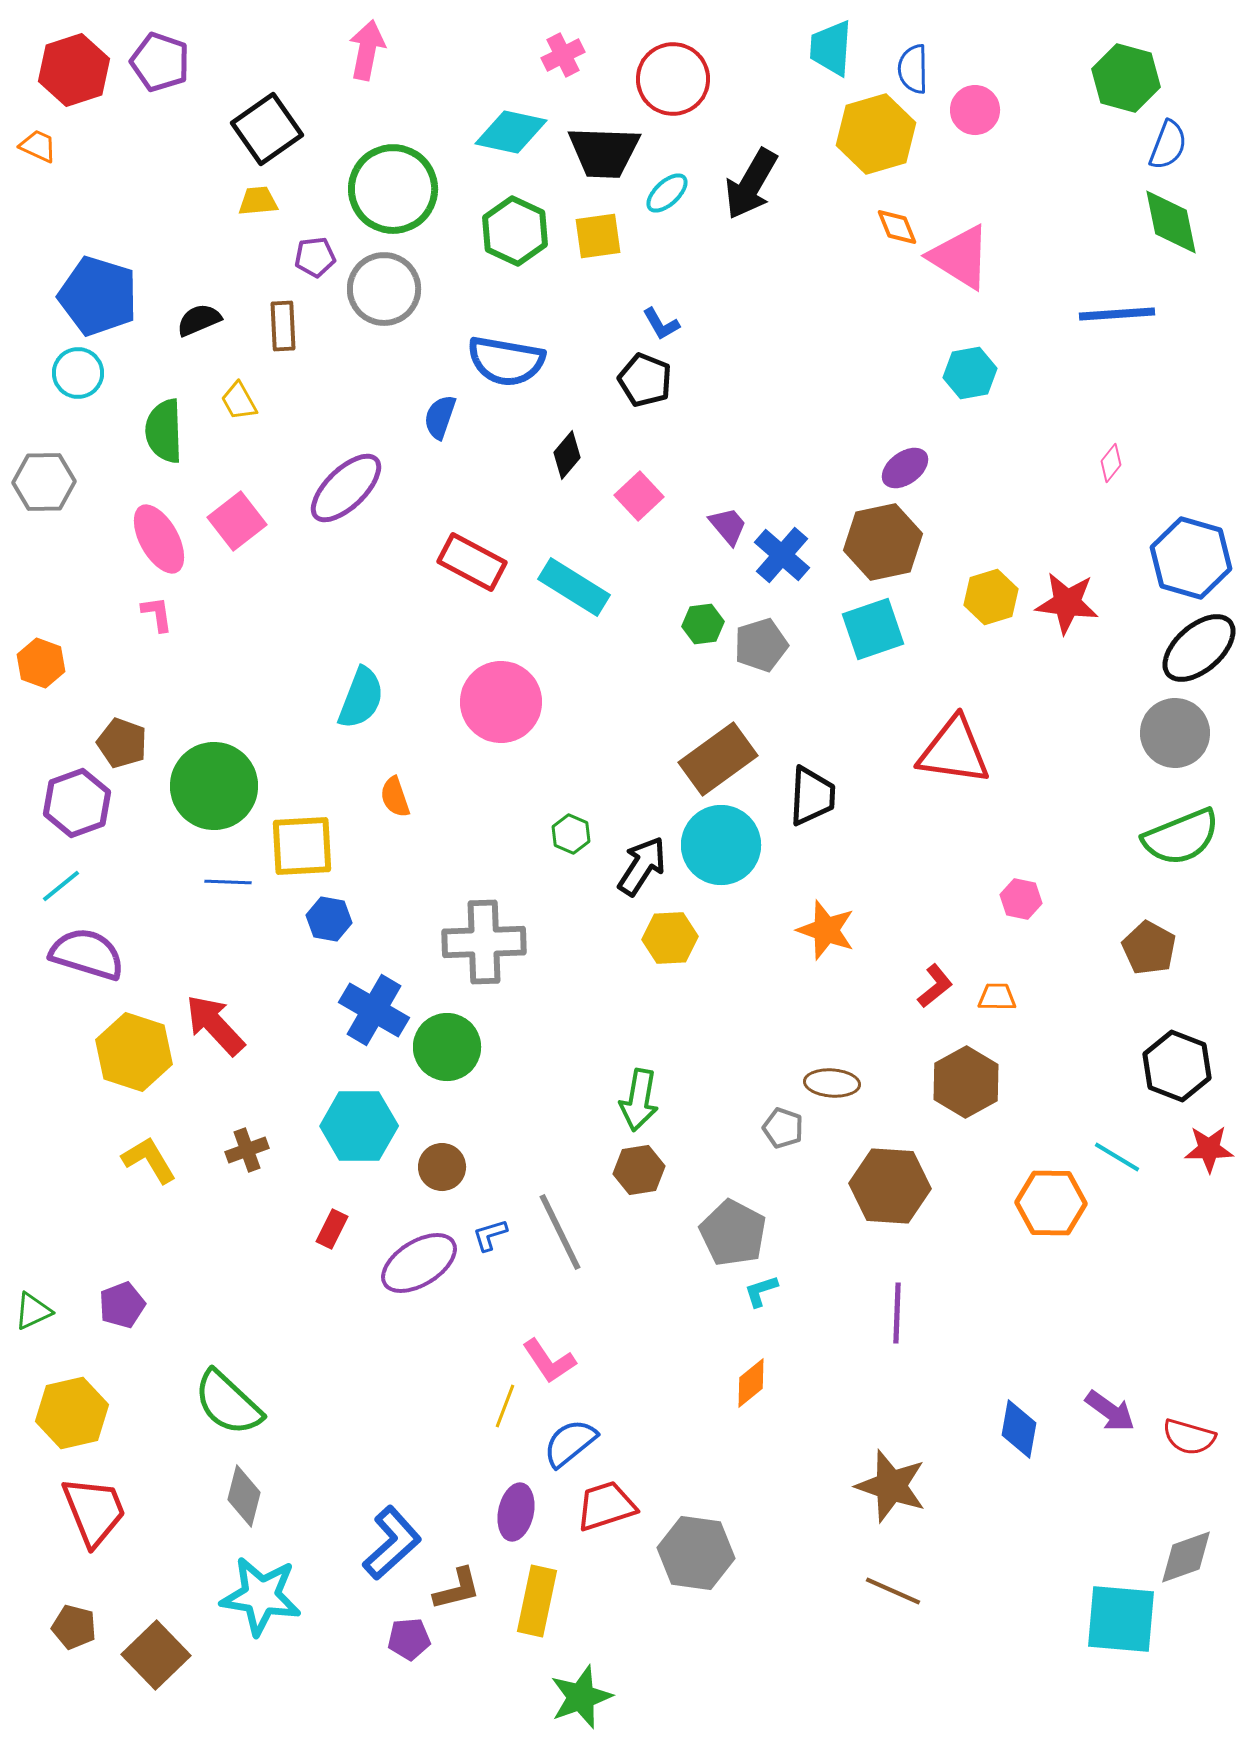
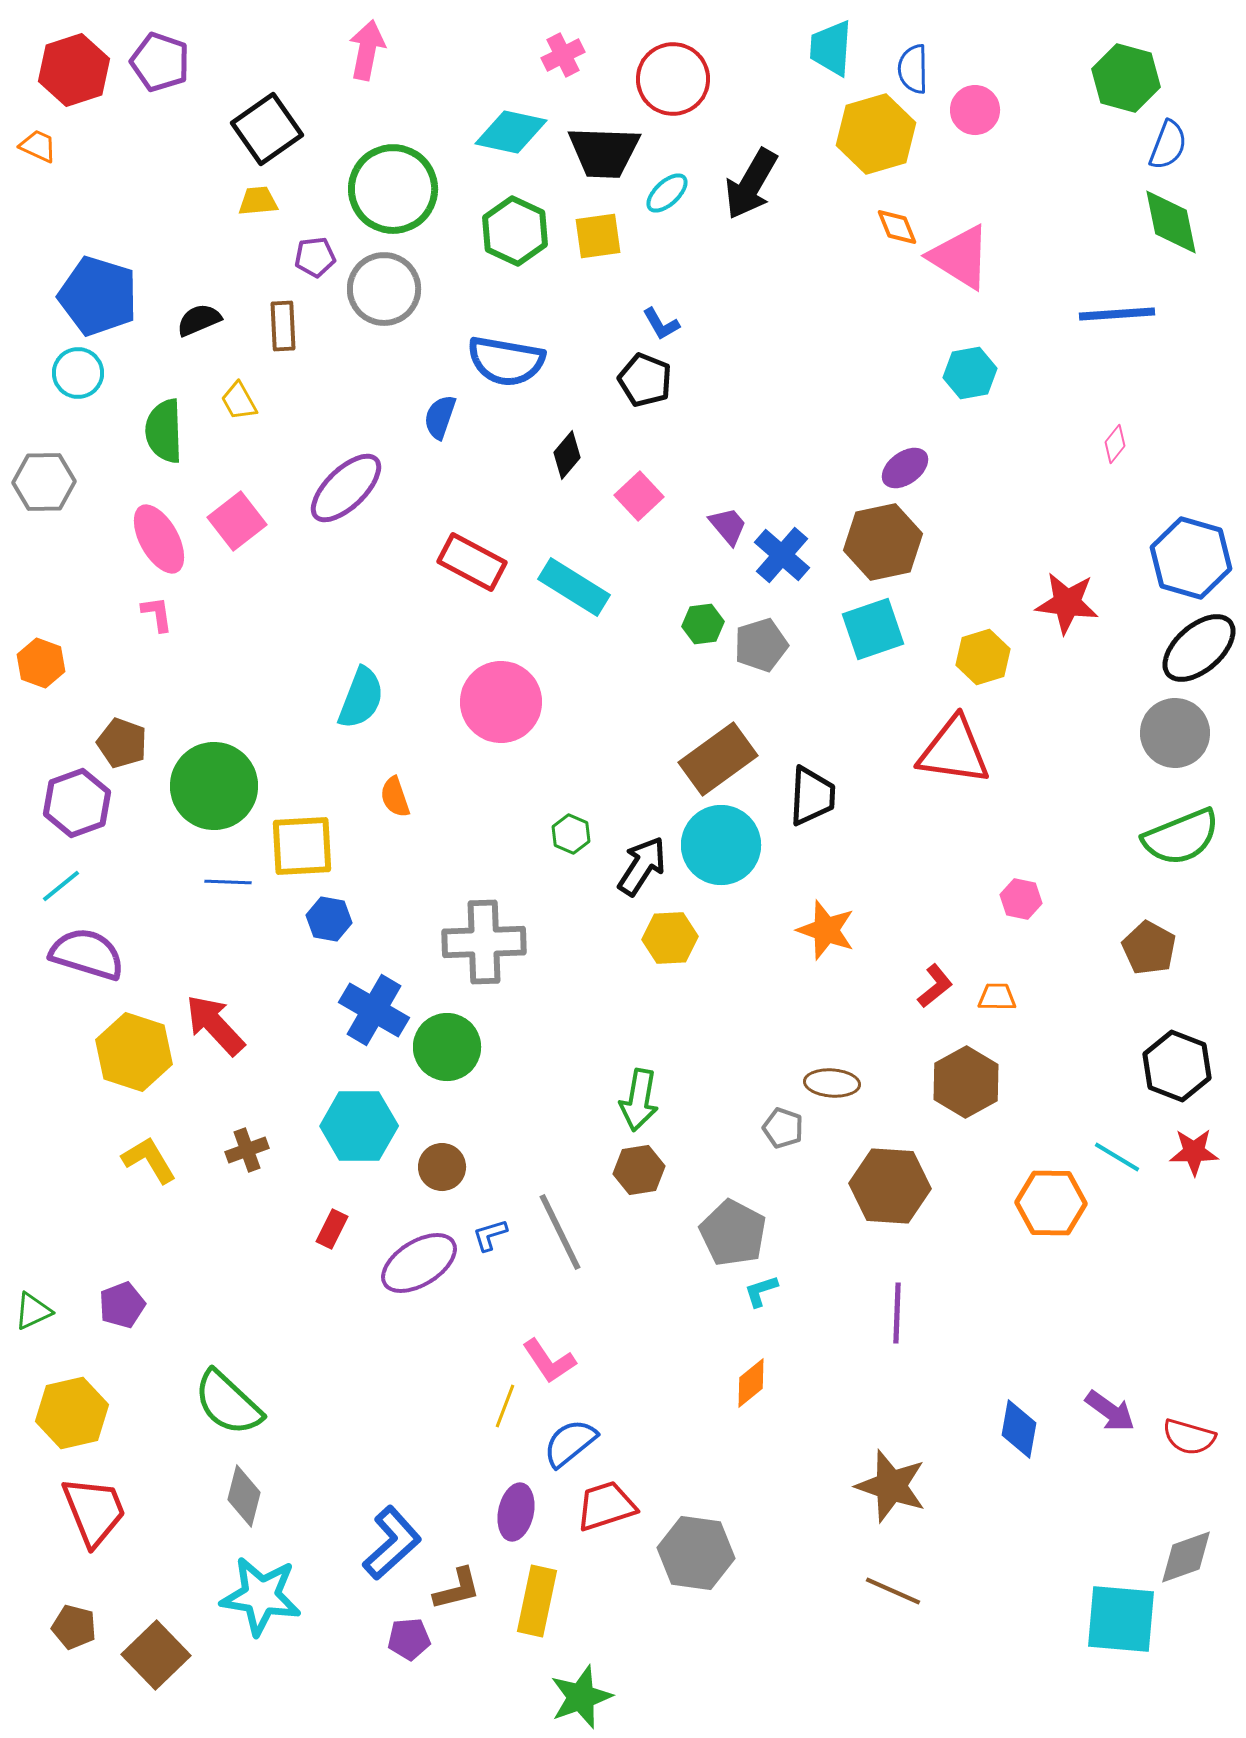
pink diamond at (1111, 463): moved 4 px right, 19 px up
yellow hexagon at (991, 597): moved 8 px left, 60 px down
red star at (1209, 1149): moved 15 px left, 3 px down
